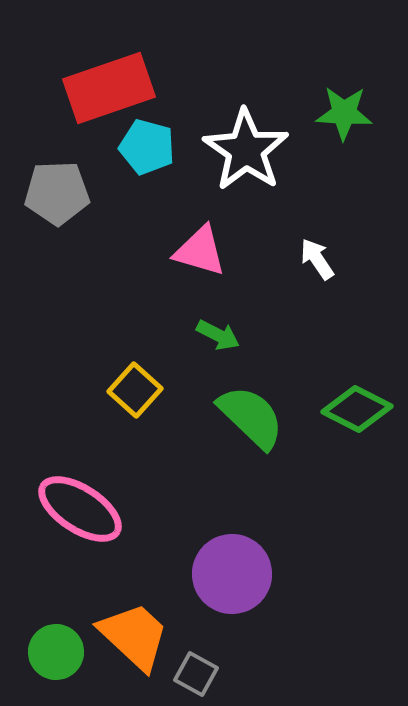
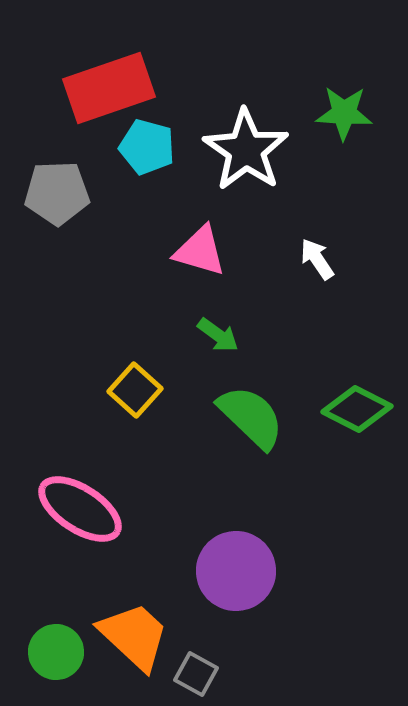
green arrow: rotated 9 degrees clockwise
purple circle: moved 4 px right, 3 px up
